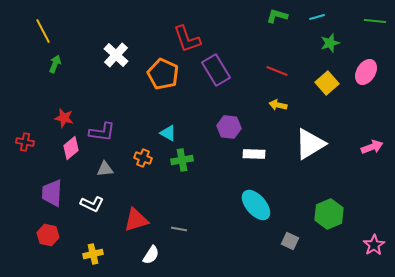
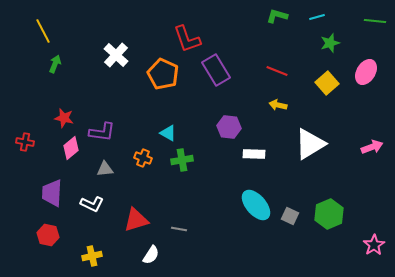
gray square: moved 25 px up
yellow cross: moved 1 px left, 2 px down
